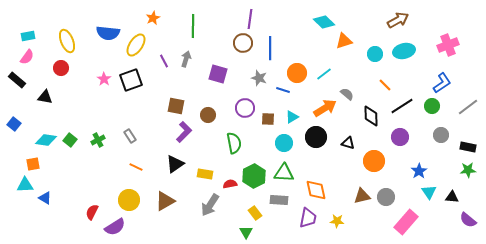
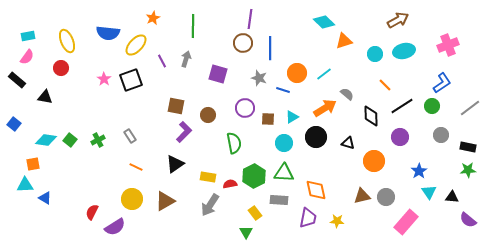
yellow ellipse at (136, 45): rotated 10 degrees clockwise
purple line at (164, 61): moved 2 px left
gray line at (468, 107): moved 2 px right, 1 px down
yellow rectangle at (205, 174): moved 3 px right, 3 px down
yellow circle at (129, 200): moved 3 px right, 1 px up
